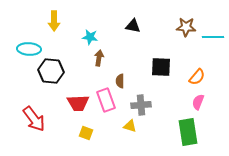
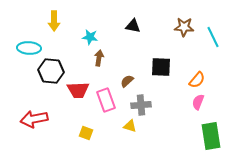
brown star: moved 2 px left
cyan line: rotated 65 degrees clockwise
cyan ellipse: moved 1 px up
orange semicircle: moved 3 px down
brown semicircle: moved 7 px right; rotated 48 degrees clockwise
red trapezoid: moved 13 px up
red arrow: rotated 116 degrees clockwise
green rectangle: moved 23 px right, 4 px down
